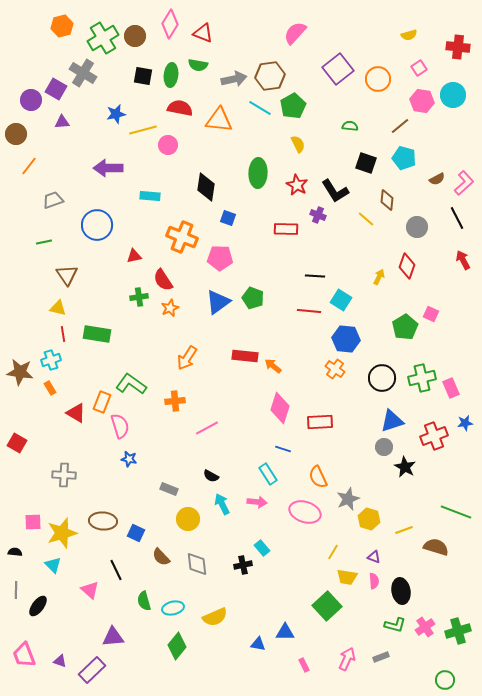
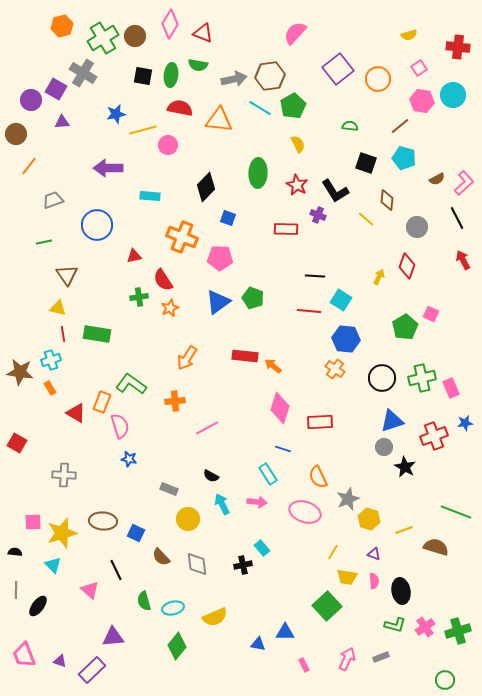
black diamond at (206, 187): rotated 36 degrees clockwise
purple triangle at (374, 557): moved 3 px up
